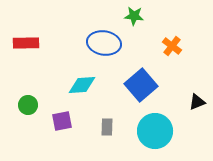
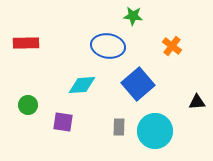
green star: moved 1 px left
blue ellipse: moved 4 px right, 3 px down
blue square: moved 3 px left, 1 px up
black triangle: rotated 18 degrees clockwise
purple square: moved 1 px right, 1 px down; rotated 20 degrees clockwise
gray rectangle: moved 12 px right
